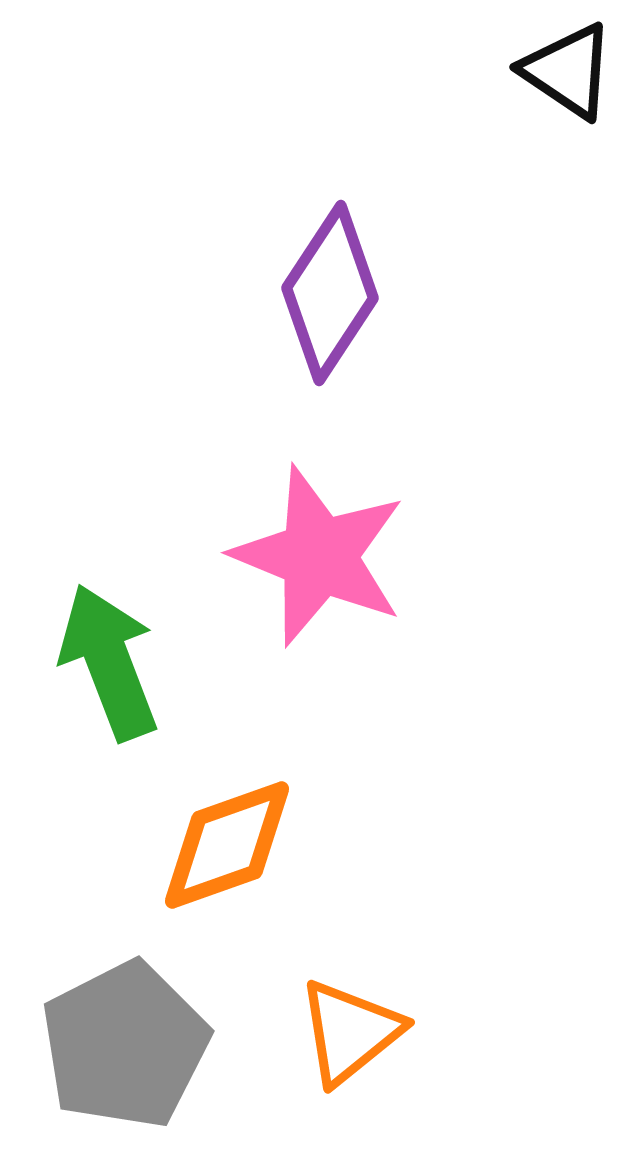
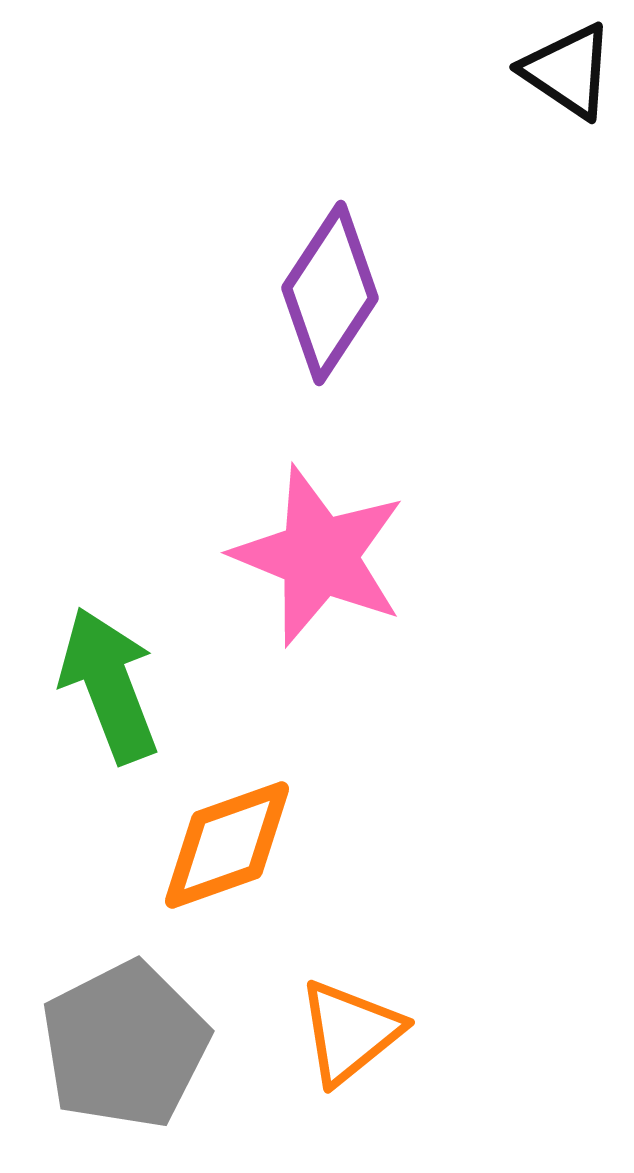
green arrow: moved 23 px down
